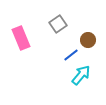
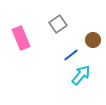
brown circle: moved 5 px right
